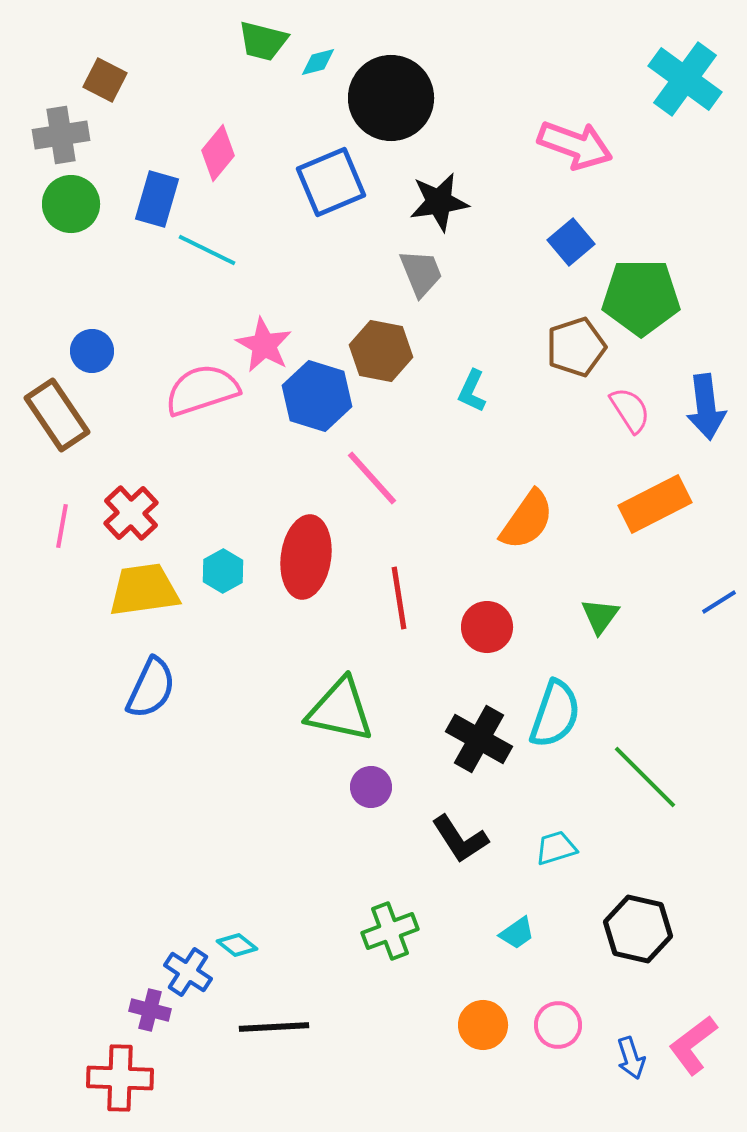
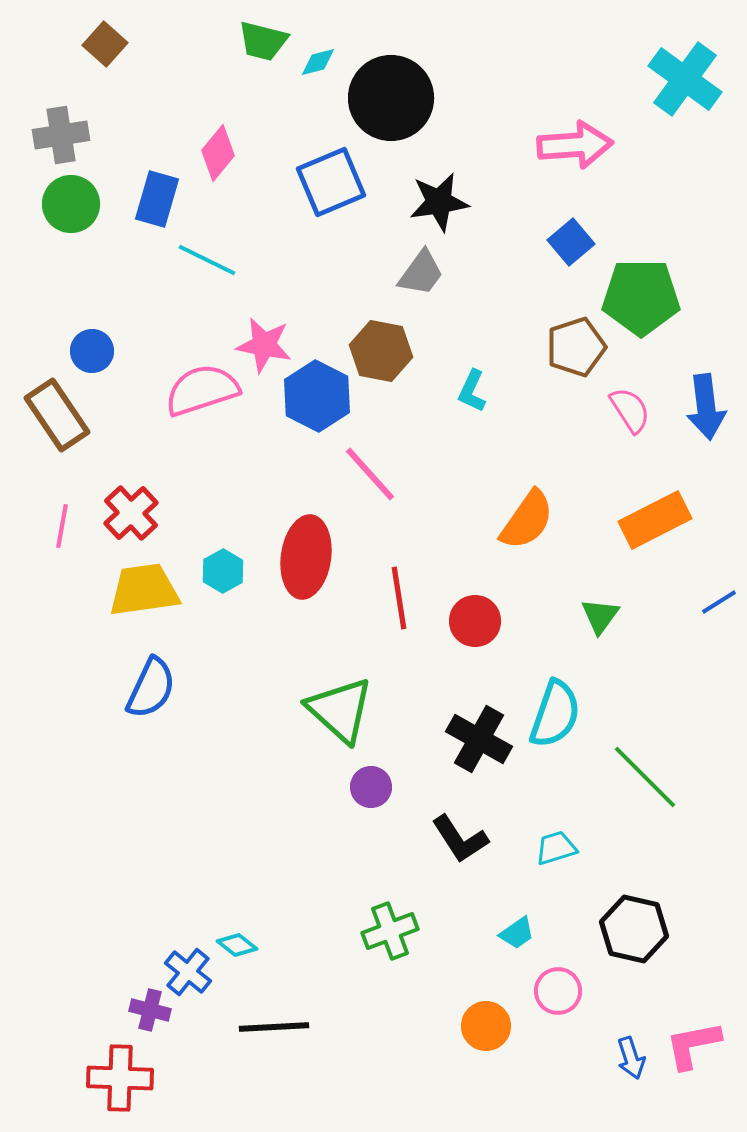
brown square at (105, 80): moved 36 px up; rotated 15 degrees clockwise
pink arrow at (575, 145): rotated 24 degrees counterclockwise
cyan line at (207, 250): moved 10 px down
gray trapezoid at (421, 273): rotated 58 degrees clockwise
pink star at (264, 345): rotated 18 degrees counterclockwise
blue hexagon at (317, 396): rotated 10 degrees clockwise
pink line at (372, 478): moved 2 px left, 4 px up
orange rectangle at (655, 504): moved 16 px down
red circle at (487, 627): moved 12 px left, 6 px up
green triangle at (340, 710): rotated 30 degrees clockwise
black hexagon at (638, 929): moved 4 px left
blue cross at (188, 972): rotated 6 degrees clockwise
orange circle at (483, 1025): moved 3 px right, 1 px down
pink circle at (558, 1025): moved 34 px up
pink L-shape at (693, 1045): rotated 26 degrees clockwise
